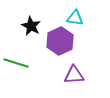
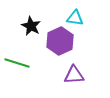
green line: moved 1 px right
